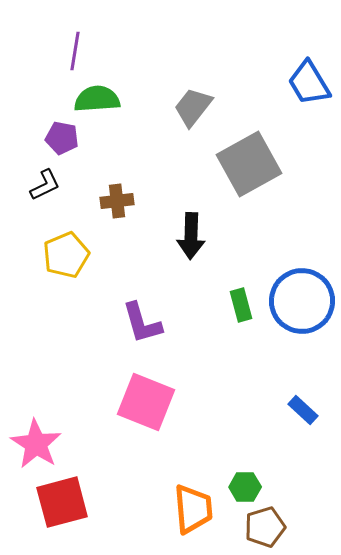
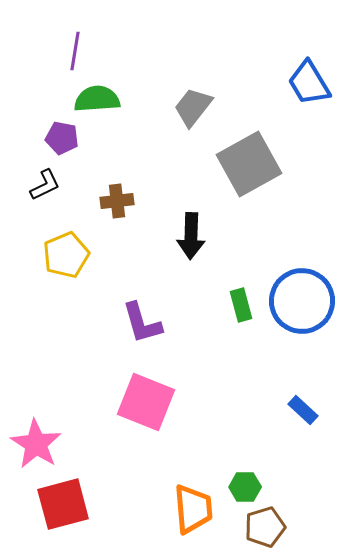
red square: moved 1 px right, 2 px down
